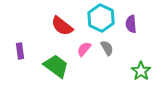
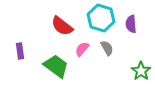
cyan hexagon: rotated 8 degrees counterclockwise
pink semicircle: moved 2 px left
